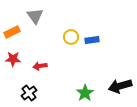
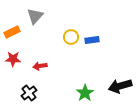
gray triangle: rotated 18 degrees clockwise
